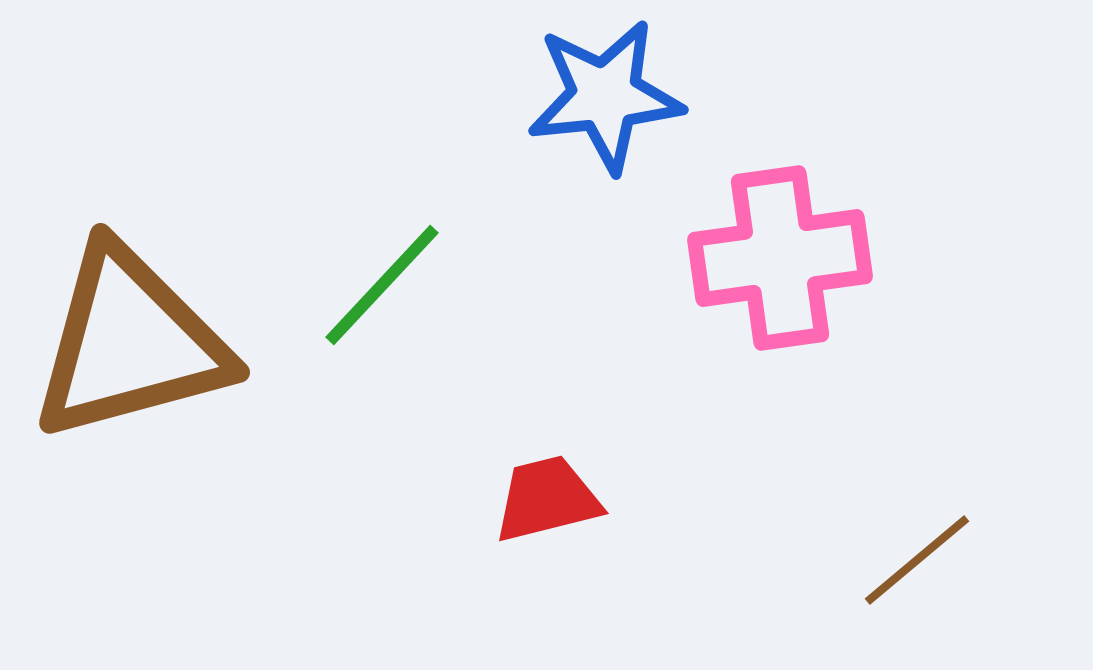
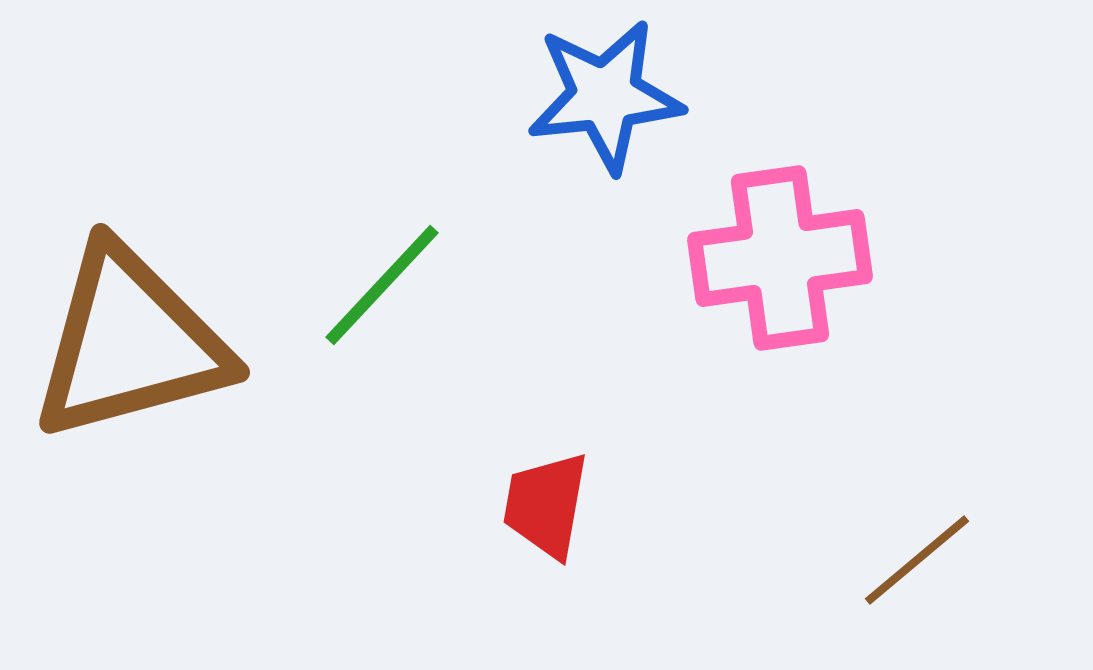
red trapezoid: moved 1 px left, 6 px down; rotated 66 degrees counterclockwise
